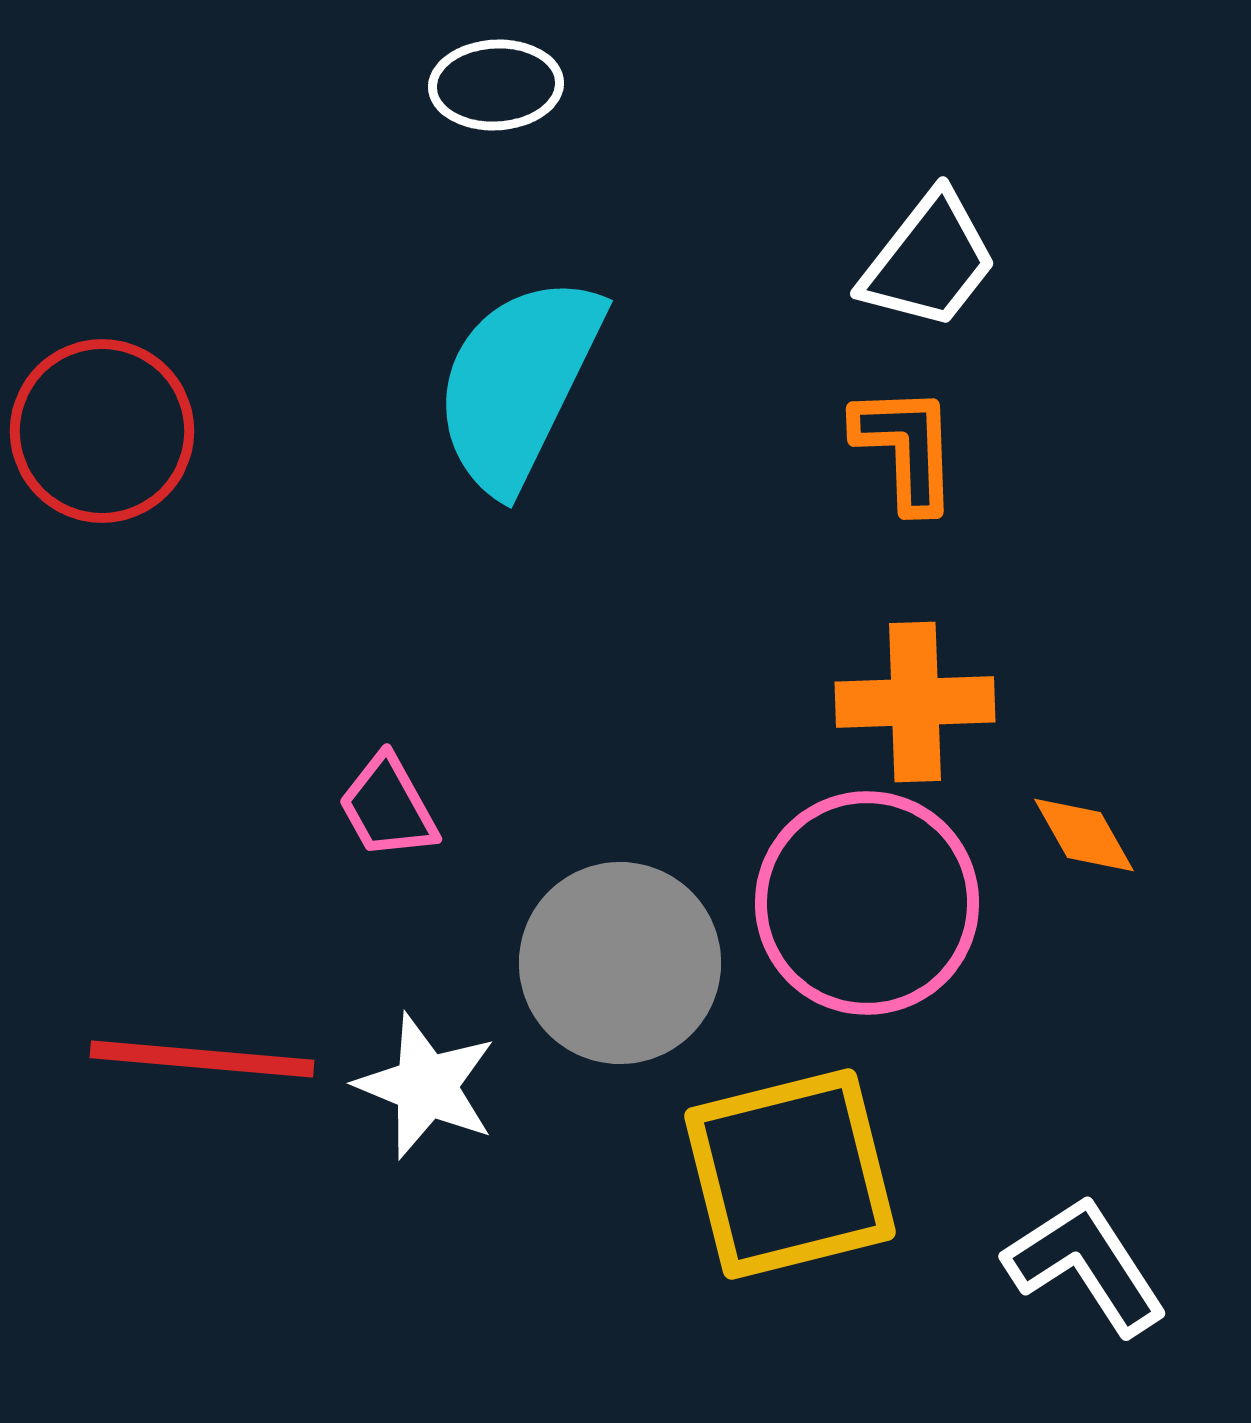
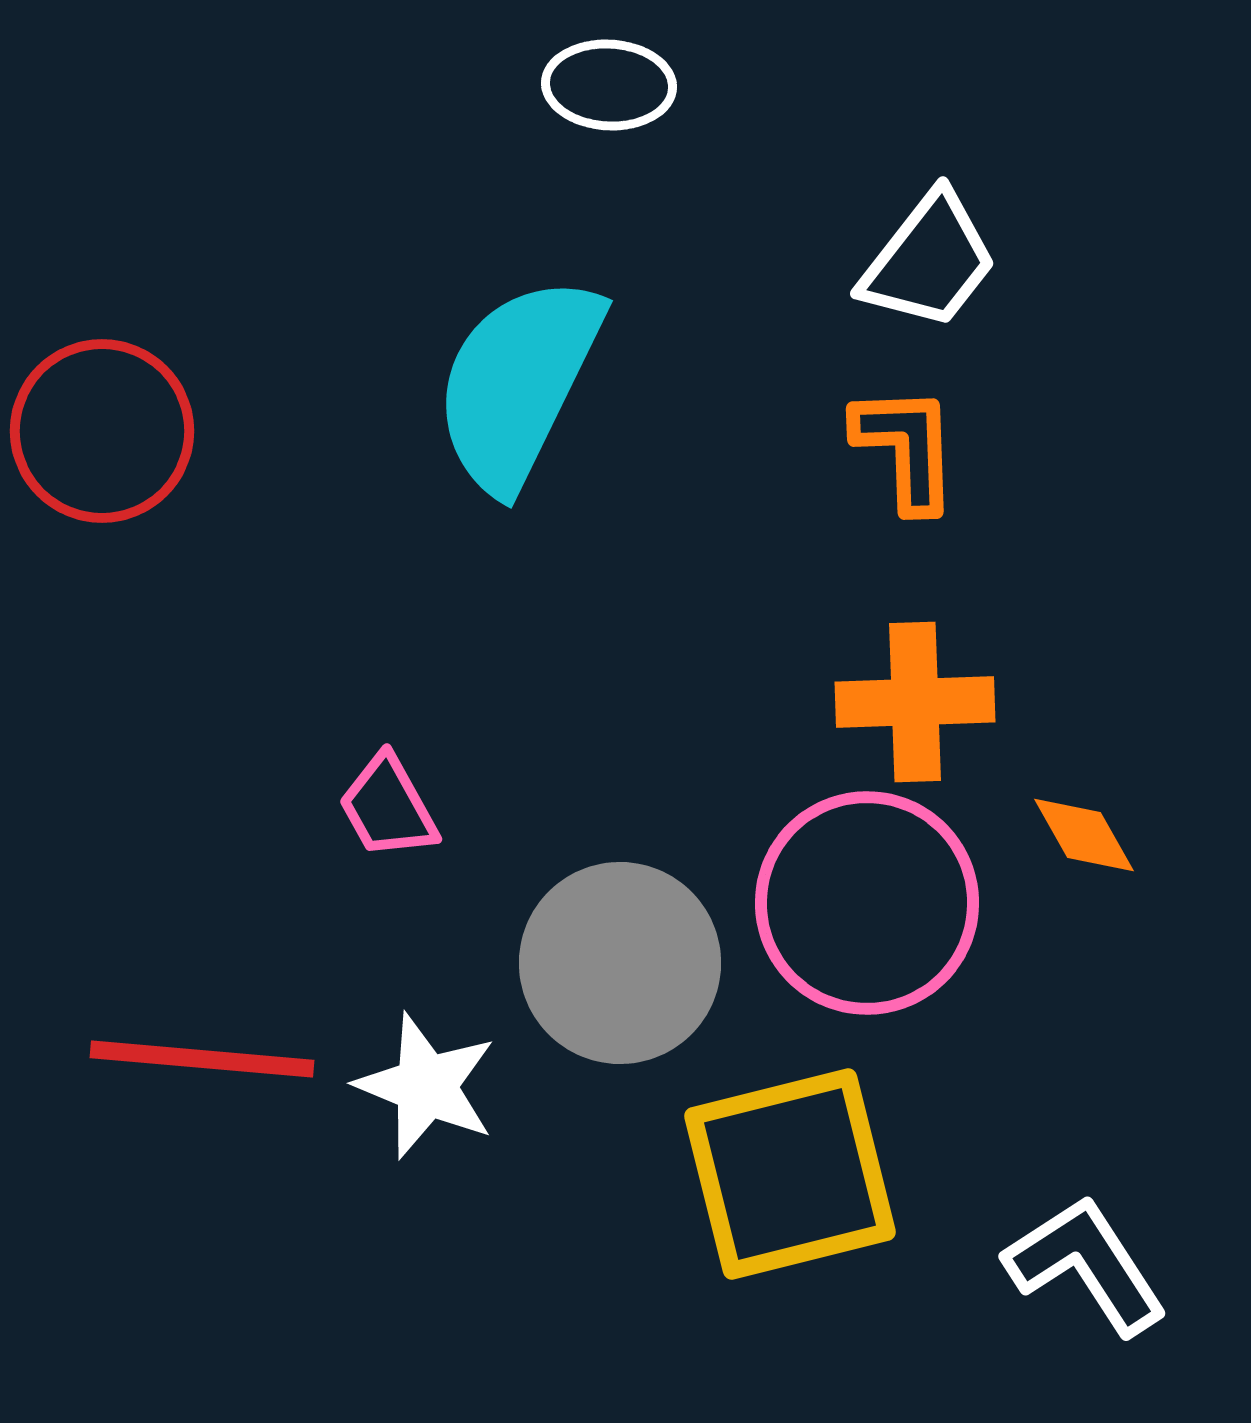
white ellipse: moved 113 px right; rotated 6 degrees clockwise
